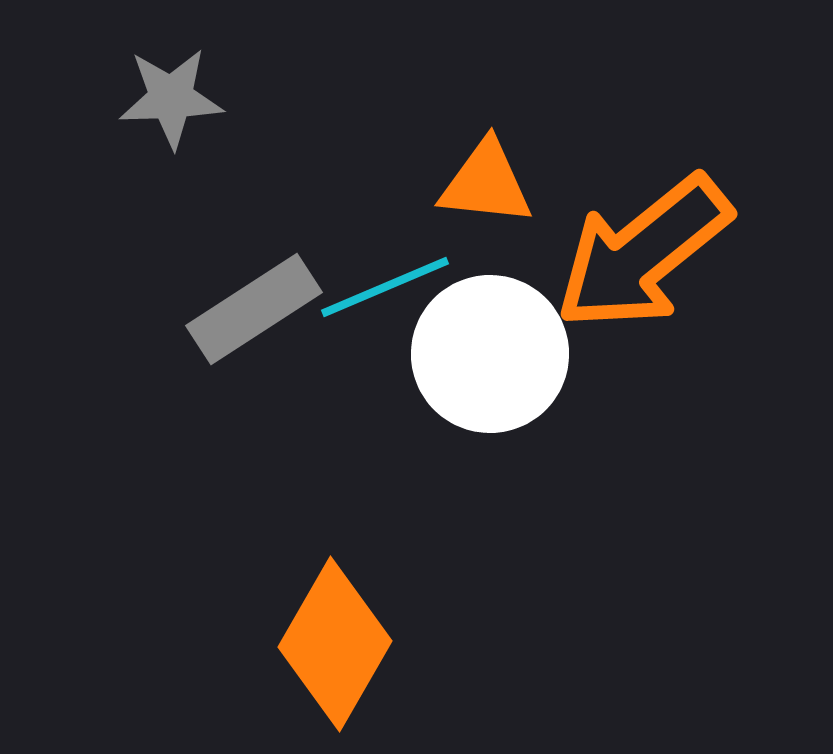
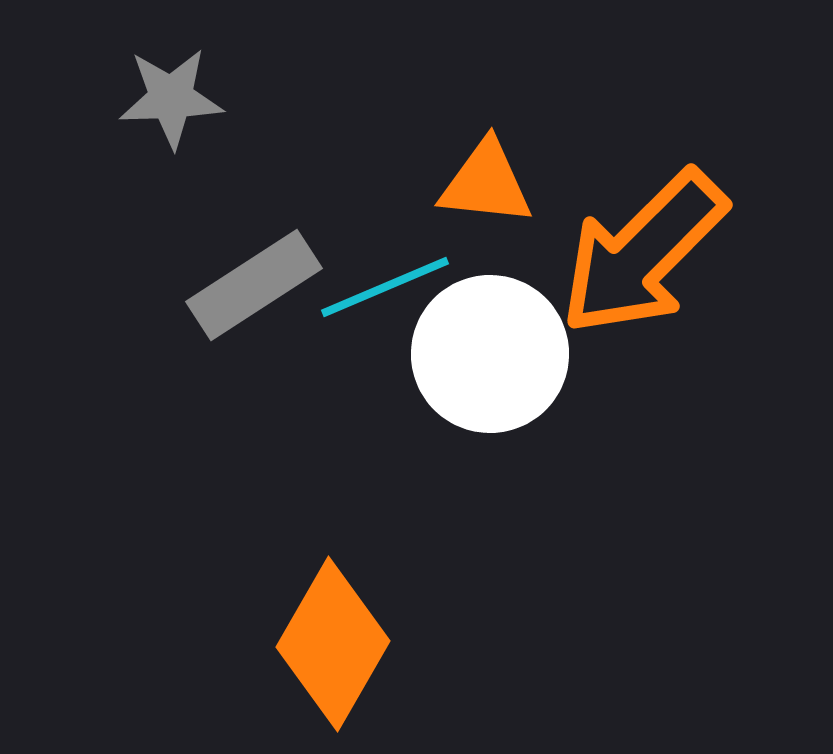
orange arrow: rotated 6 degrees counterclockwise
gray rectangle: moved 24 px up
orange diamond: moved 2 px left
